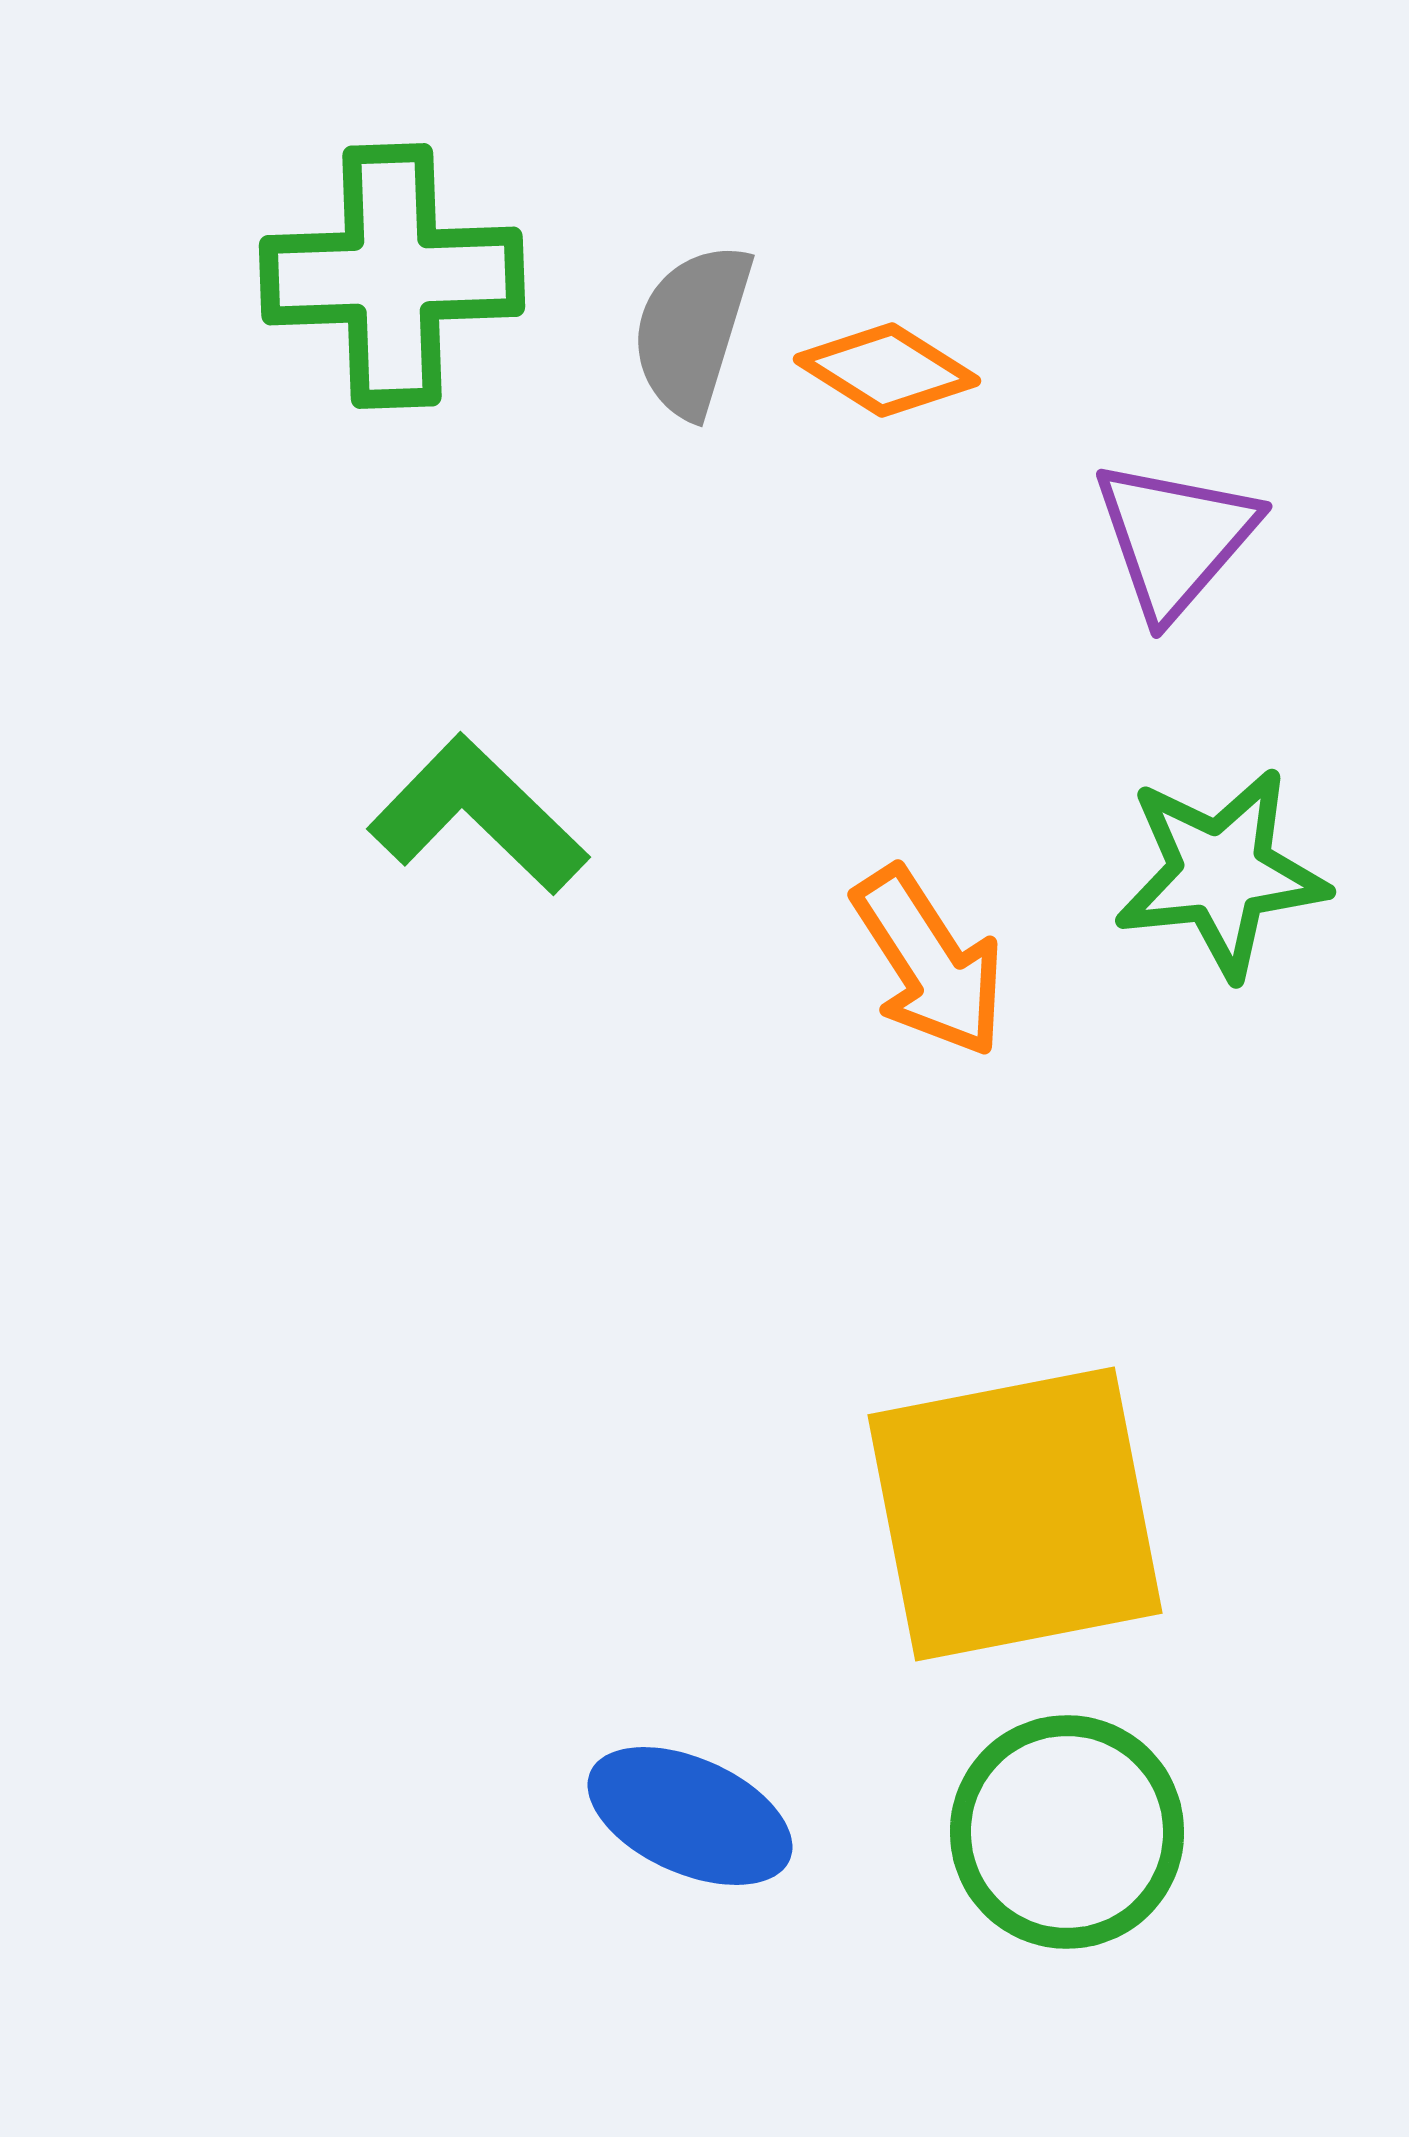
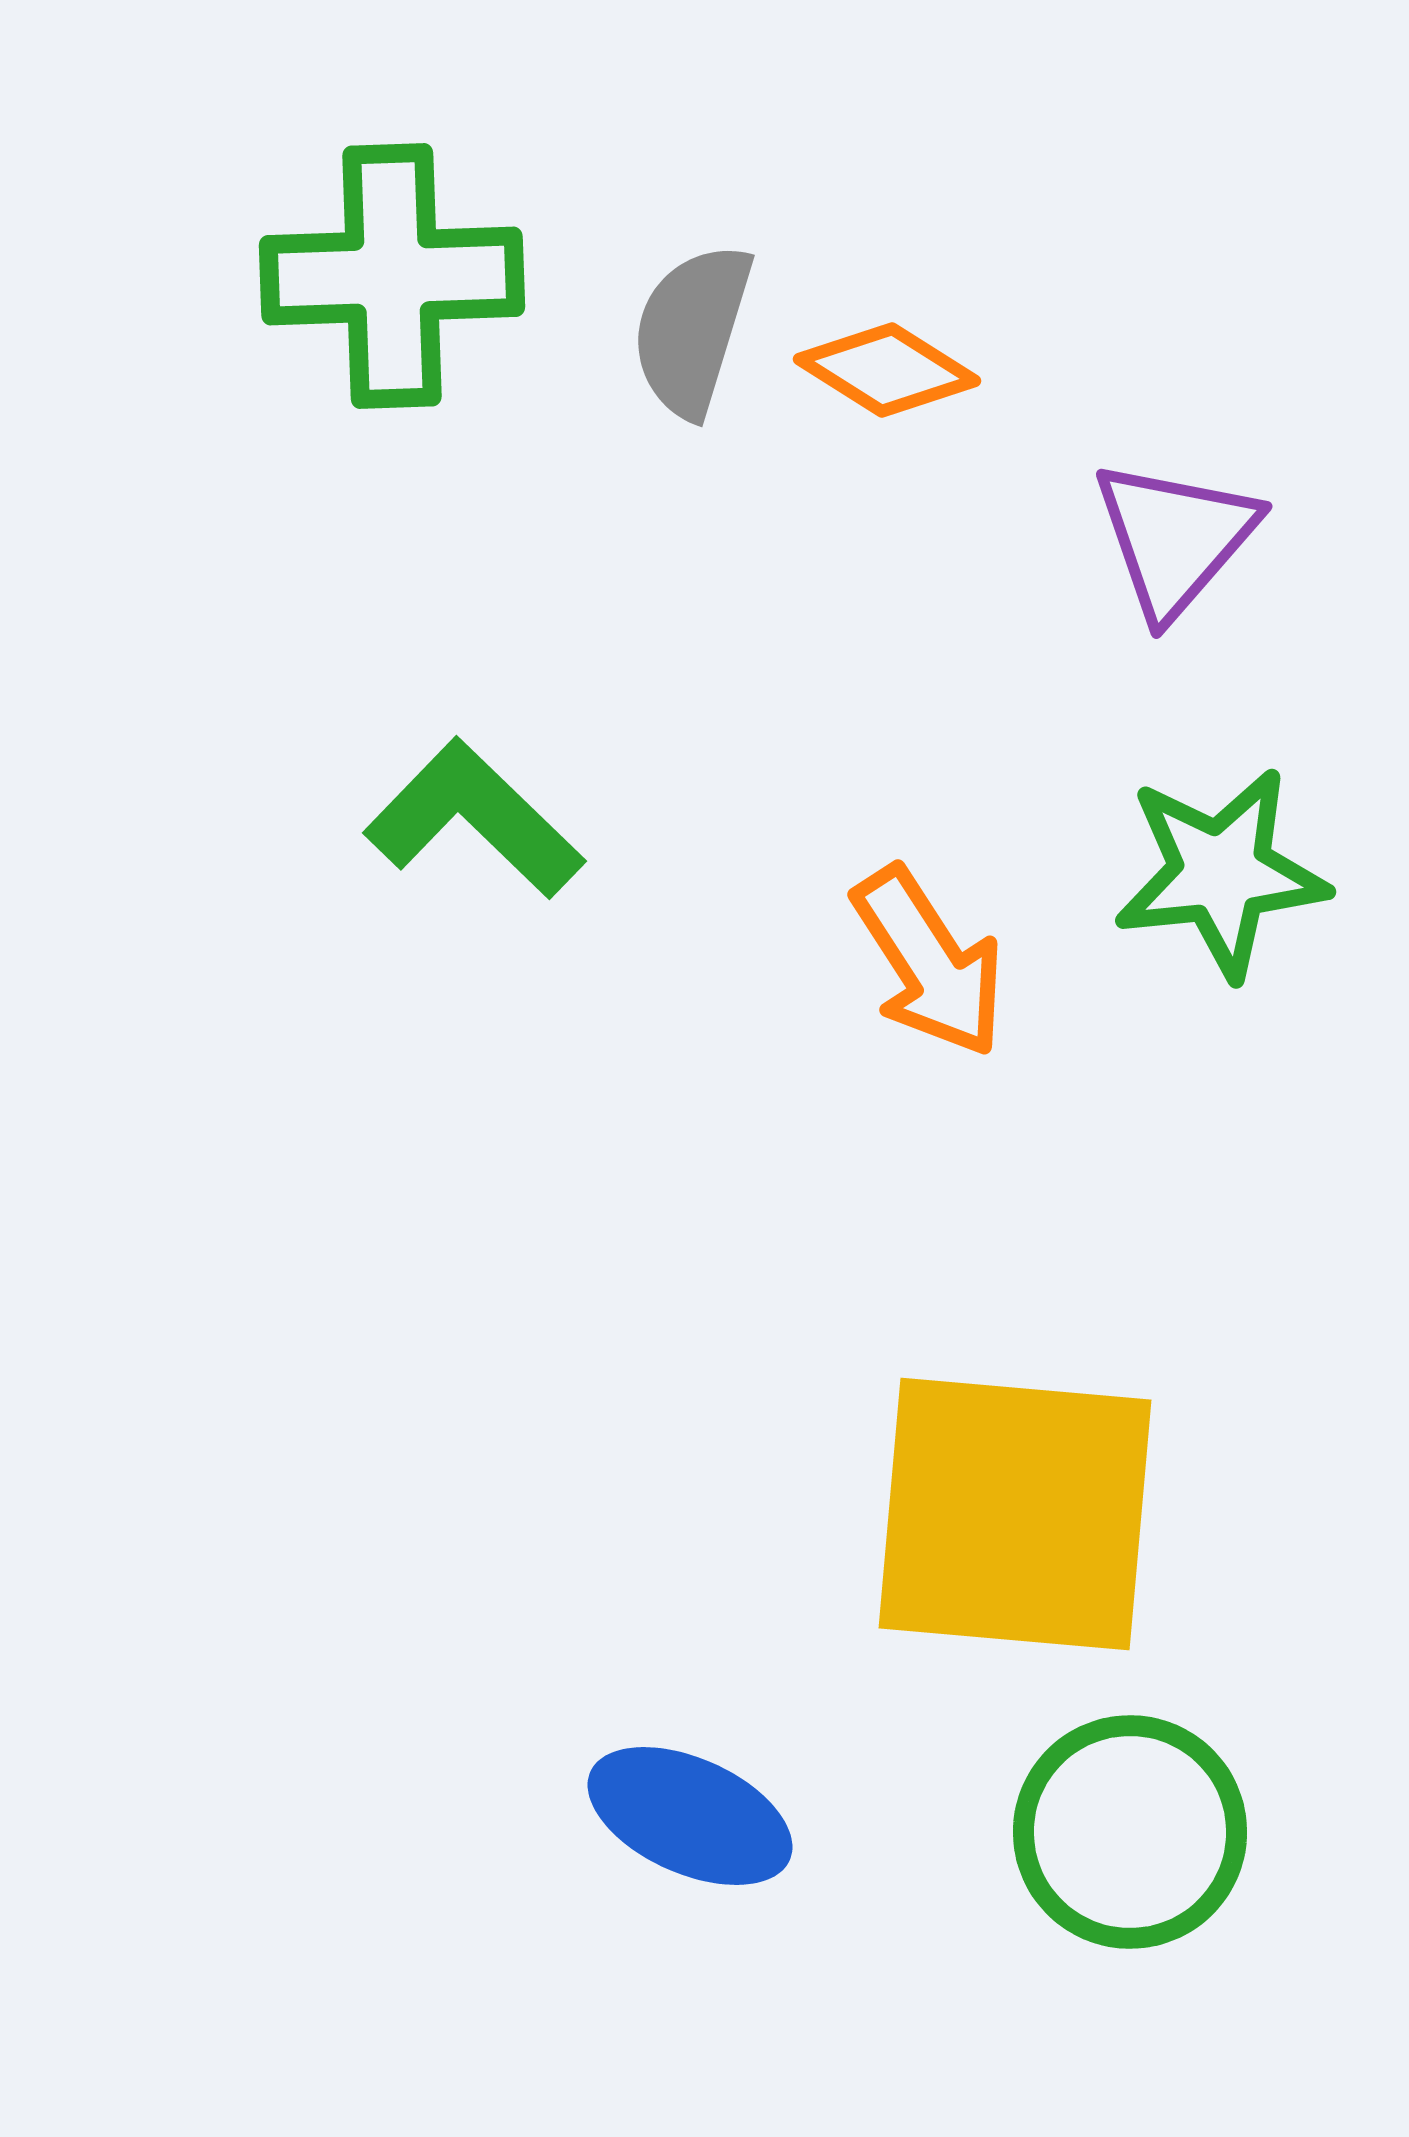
green L-shape: moved 4 px left, 4 px down
yellow square: rotated 16 degrees clockwise
green circle: moved 63 px right
